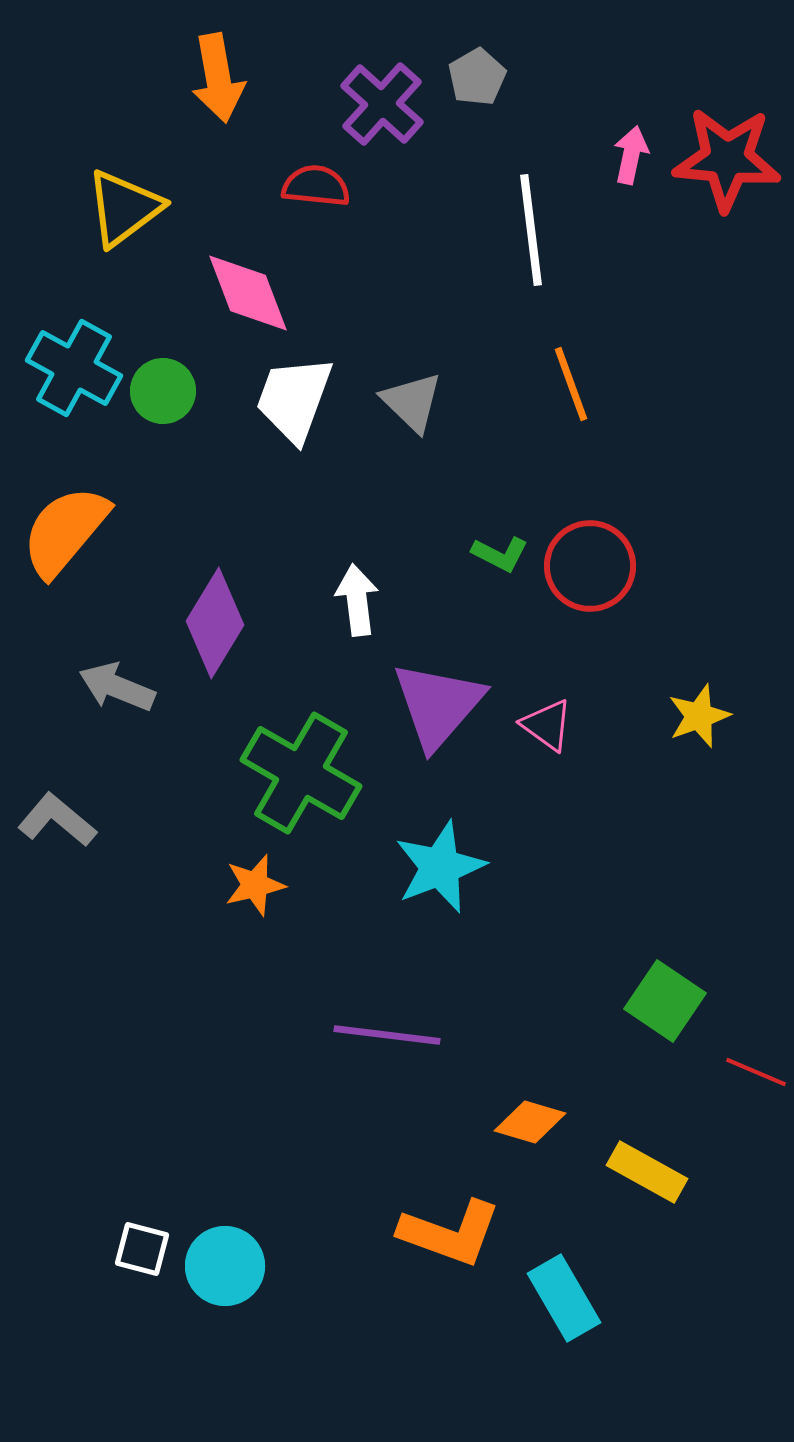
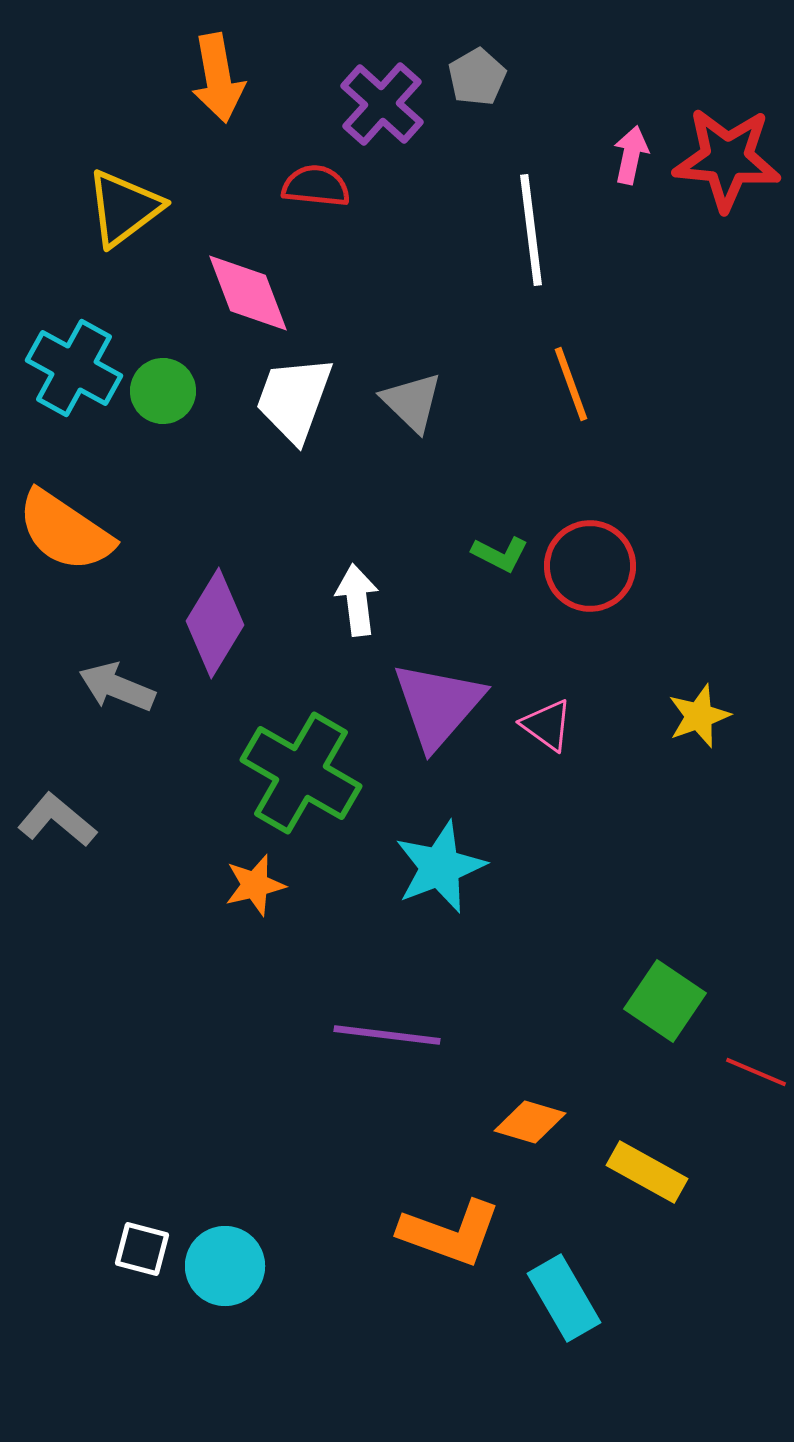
orange semicircle: rotated 96 degrees counterclockwise
